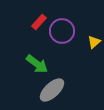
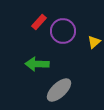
purple circle: moved 1 px right
green arrow: rotated 145 degrees clockwise
gray ellipse: moved 7 px right
